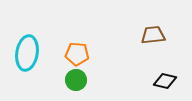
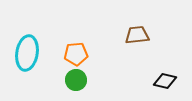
brown trapezoid: moved 16 px left
orange pentagon: moved 1 px left; rotated 10 degrees counterclockwise
